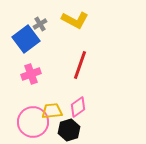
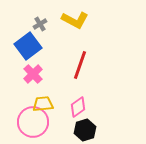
blue square: moved 2 px right, 7 px down
pink cross: moved 2 px right; rotated 24 degrees counterclockwise
yellow trapezoid: moved 9 px left, 7 px up
black hexagon: moved 16 px right
